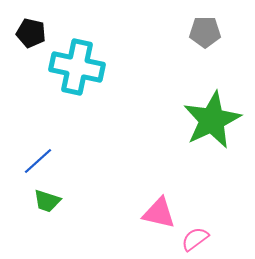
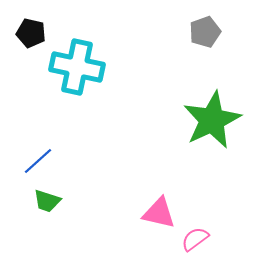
gray pentagon: rotated 20 degrees counterclockwise
